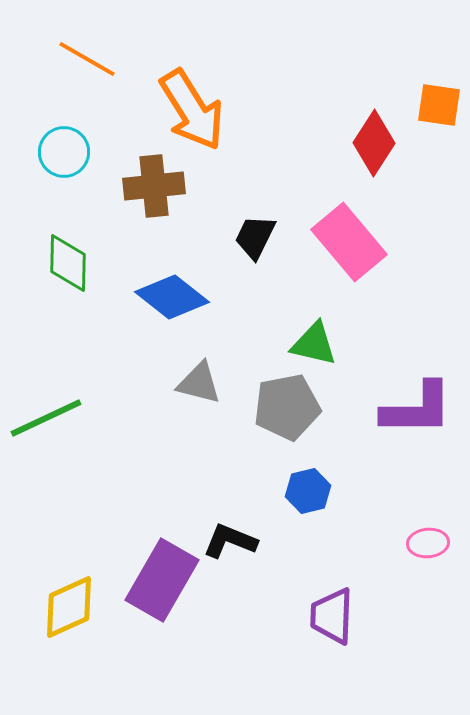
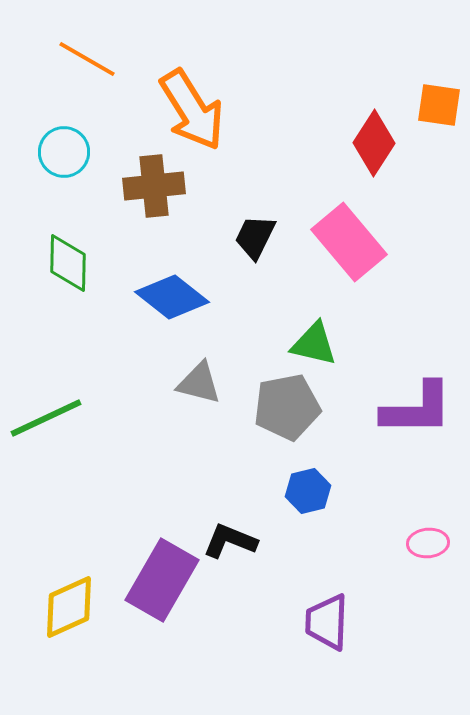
purple trapezoid: moved 5 px left, 6 px down
